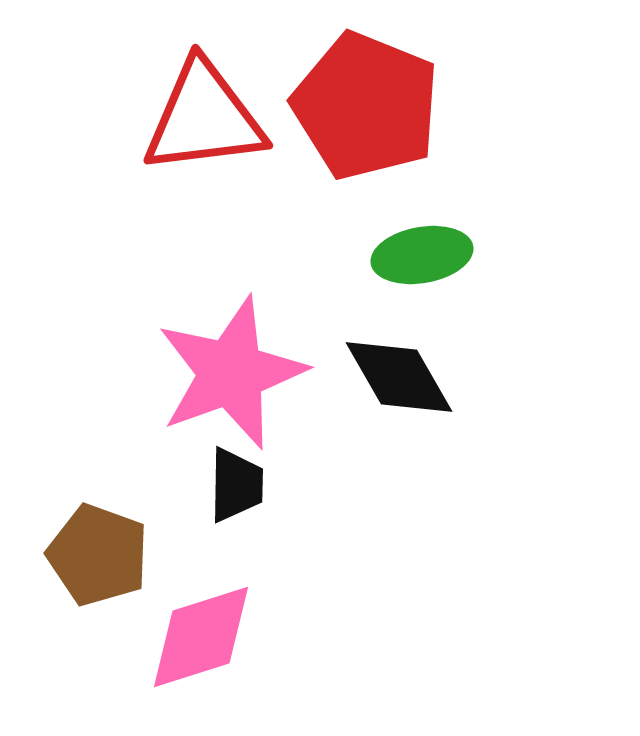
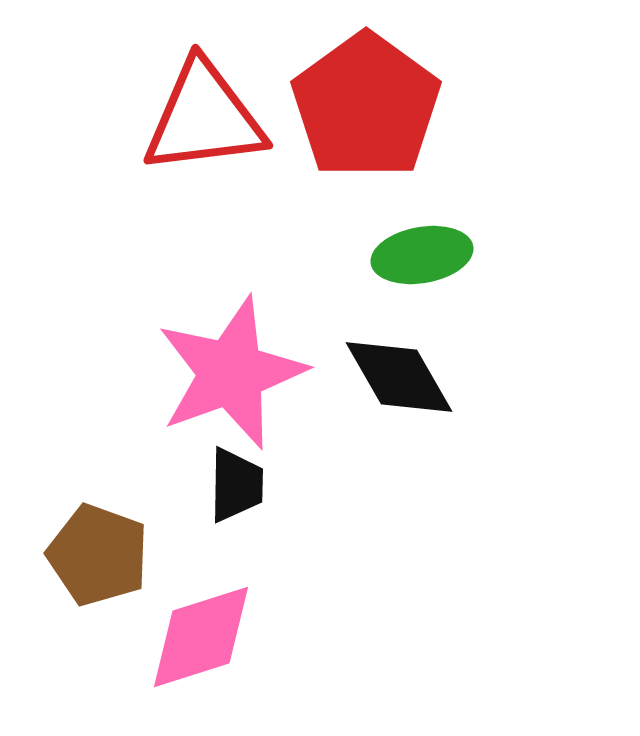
red pentagon: rotated 14 degrees clockwise
